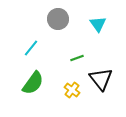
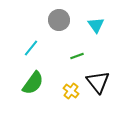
gray circle: moved 1 px right, 1 px down
cyan triangle: moved 2 px left, 1 px down
green line: moved 2 px up
black triangle: moved 3 px left, 3 px down
yellow cross: moved 1 px left, 1 px down
